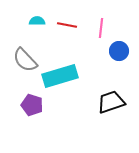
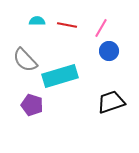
pink line: rotated 24 degrees clockwise
blue circle: moved 10 px left
